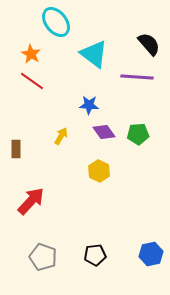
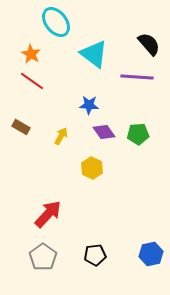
brown rectangle: moved 5 px right, 22 px up; rotated 60 degrees counterclockwise
yellow hexagon: moved 7 px left, 3 px up
red arrow: moved 17 px right, 13 px down
gray pentagon: rotated 16 degrees clockwise
